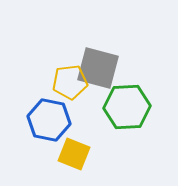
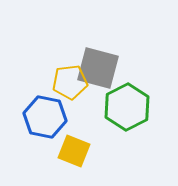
green hexagon: rotated 24 degrees counterclockwise
blue hexagon: moved 4 px left, 3 px up
yellow square: moved 3 px up
